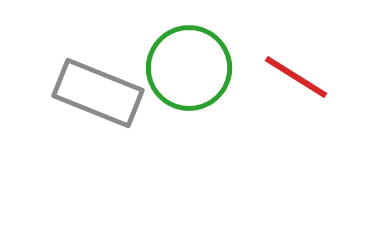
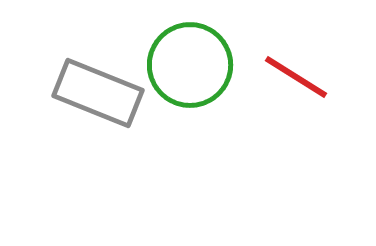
green circle: moved 1 px right, 3 px up
